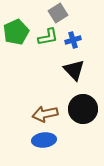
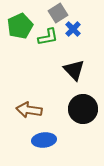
green pentagon: moved 4 px right, 6 px up
blue cross: moved 11 px up; rotated 28 degrees counterclockwise
brown arrow: moved 16 px left, 4 px up; rotated 20 degrees clockwise
